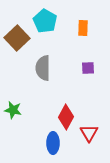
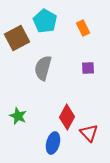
orange rectangle: rotated 28 degrees counterclockwise
brown square: rotated 15 degrees clockwise
gray semicircle: rotated 15 degrees clockwise
green star: moved 5 px right, 6 px down; rotated 12 degrees clockwise
red diamond: moved 1 px right
red triangle: rotated 12 degrees counterclockwise
blue ellipse: rotated 15 degrees clockwise
